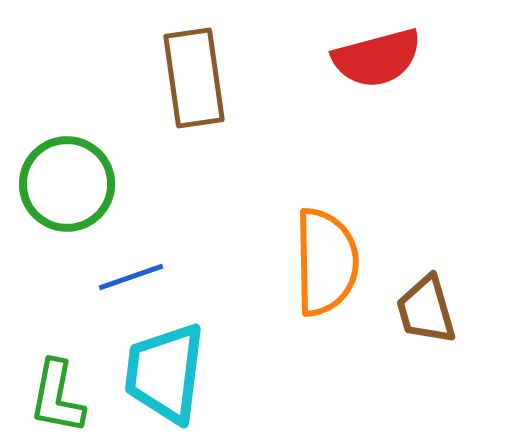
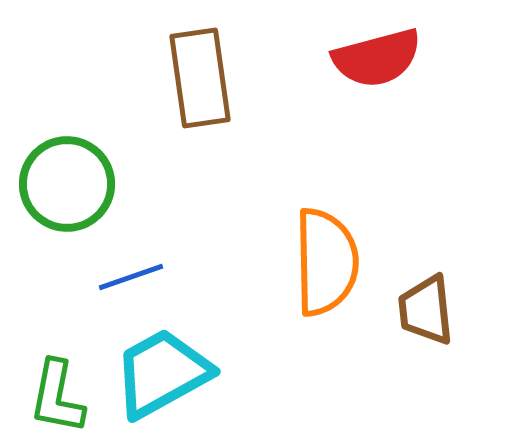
brown rectangle: moved 6 px right
brown trapezoid: rotated 10 degrees clockwise
cyan trapezoid: moved 3 px left; rotated 54 degrees clockwise
